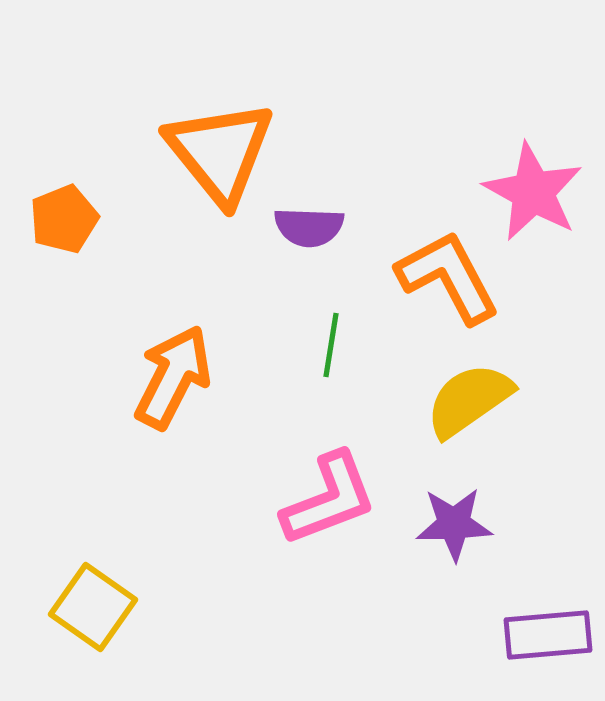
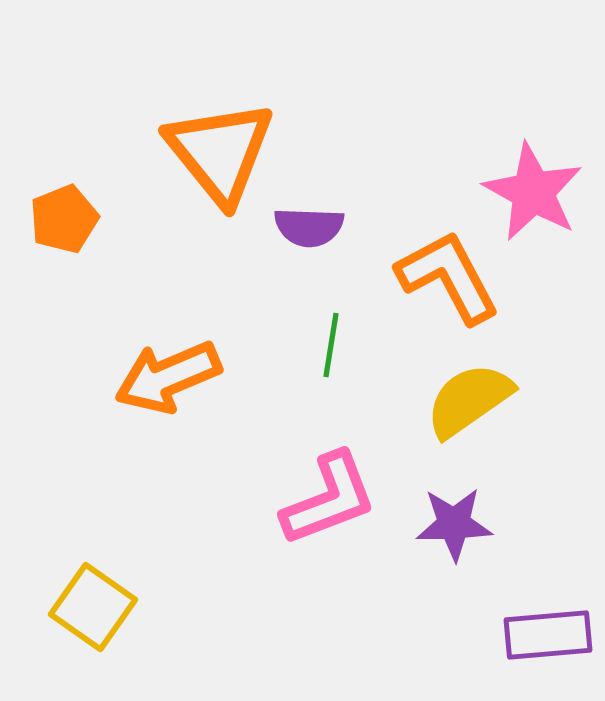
orange arrow: moved 5 px left; rotated 140 degrees counterclockwise
